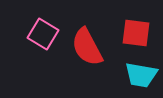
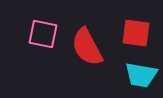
pink square: rotated 20 degrees counterclockwise
